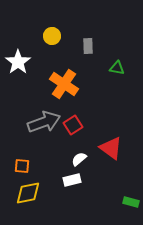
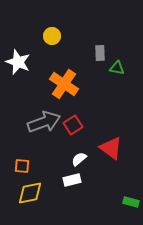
gray rectangle: moved 12 px right, 7 px down
white star: rotated 15 degrees counterclockwise
yellow diamond: moved 2 px right
